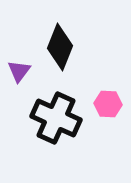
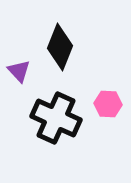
purple triangle: rotated 20 degrees counterclockwise
